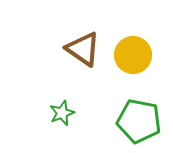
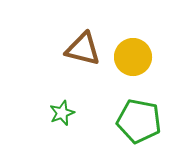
brown triangle: rotated 21 degrees counterclockwise
yellow circle: moved 2 px down
